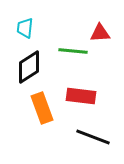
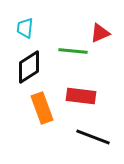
red triangle: rotated 20 degrees counterclockwise
